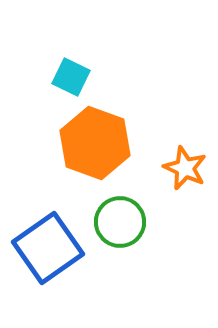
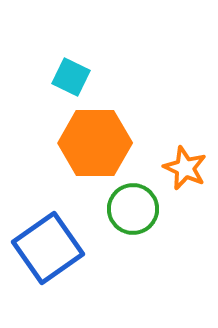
orange hexagon: rotated 20 degrees counterclockwise
green circle: moved 13 px right, 13 px up
